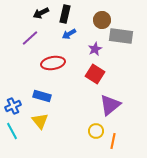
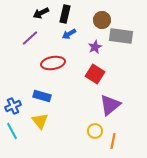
purple star: moved 2 px up
yellow circle: moved 1 px left
